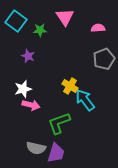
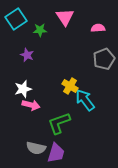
cyan square: moved 2 px up; rotated 20 degrees clockwise
purple star: moved 1 px left, 1 px up
